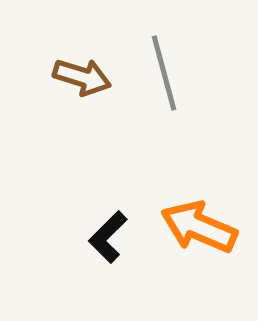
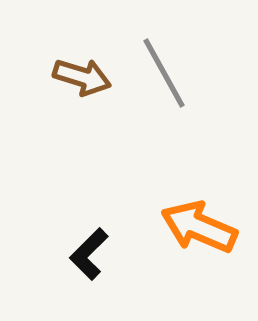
gray line: rotated 14 degrees counterclockwise
black L-shape: moved 19 px left, 17 px down
